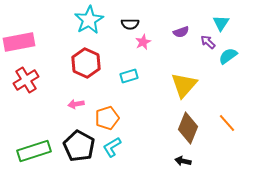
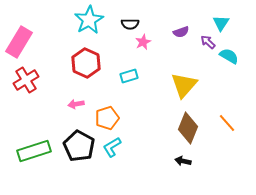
pink rectangle: rotated 48 degrees counterclockwise
cyan semicircle: moved 1 px right; rotated 66 degrees clockwise
